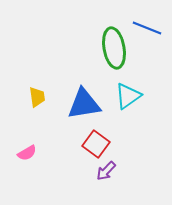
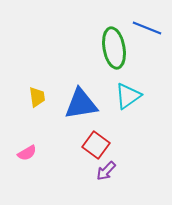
blue triangle: moved 3 px left
red square: moved 1 px down
